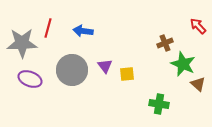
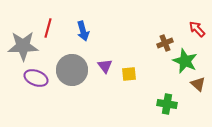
red arrow: moved 1 px left, 3 px down
blue arrow: rotated 114 degrees counterclockwise
gray star: moved 1 px right, 3 px down
green star: moved 2 px right, 3 px up
yellow square: moved 2 px right
purple ellipse: moved 6 px right, 1 px up
green cross: moved 8 px right
